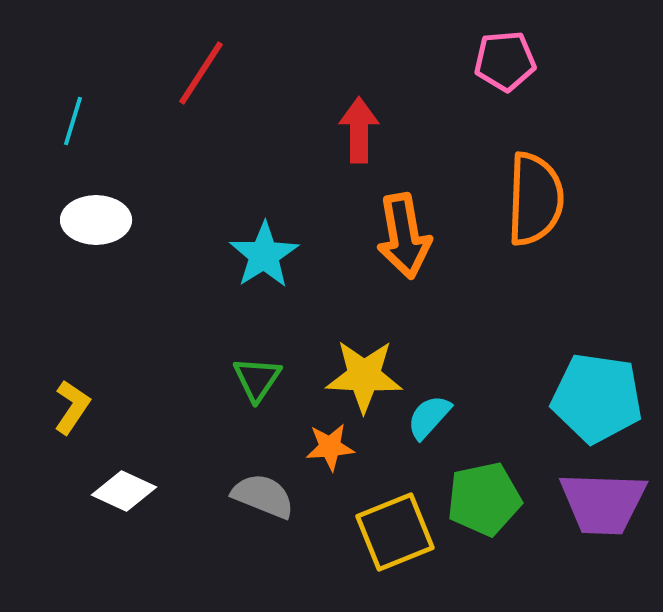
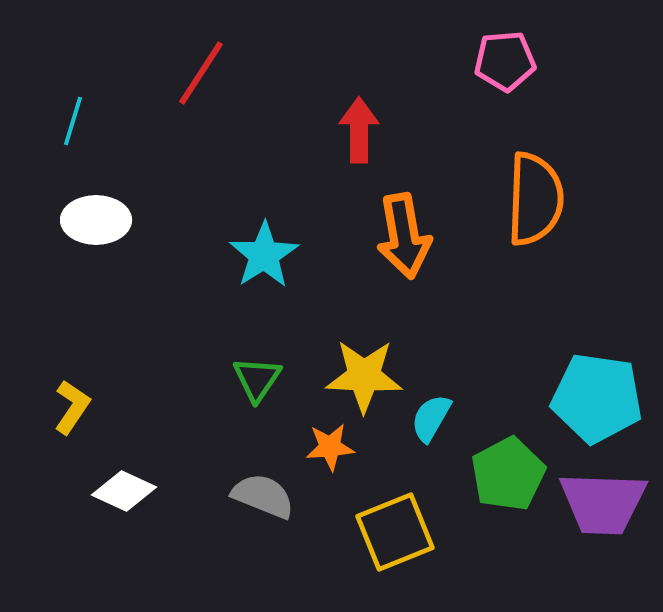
cyan semicircle: moved 2 px right, 1 px down; rotated 12 degrees counterclockwise
green pentagon: moved 24 px right, 25 px up; rotated 16 degrees counterclockwise
